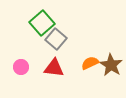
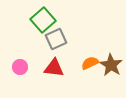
green square: moved 1 px right, 3 px up
gray square: rotated 25 degrees clockwise
pink circle: moved 1 px left
